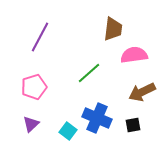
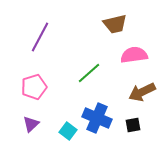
brown trapezoid: moved 2 px right, 5 px up; rotated 70 degrees clockwise
